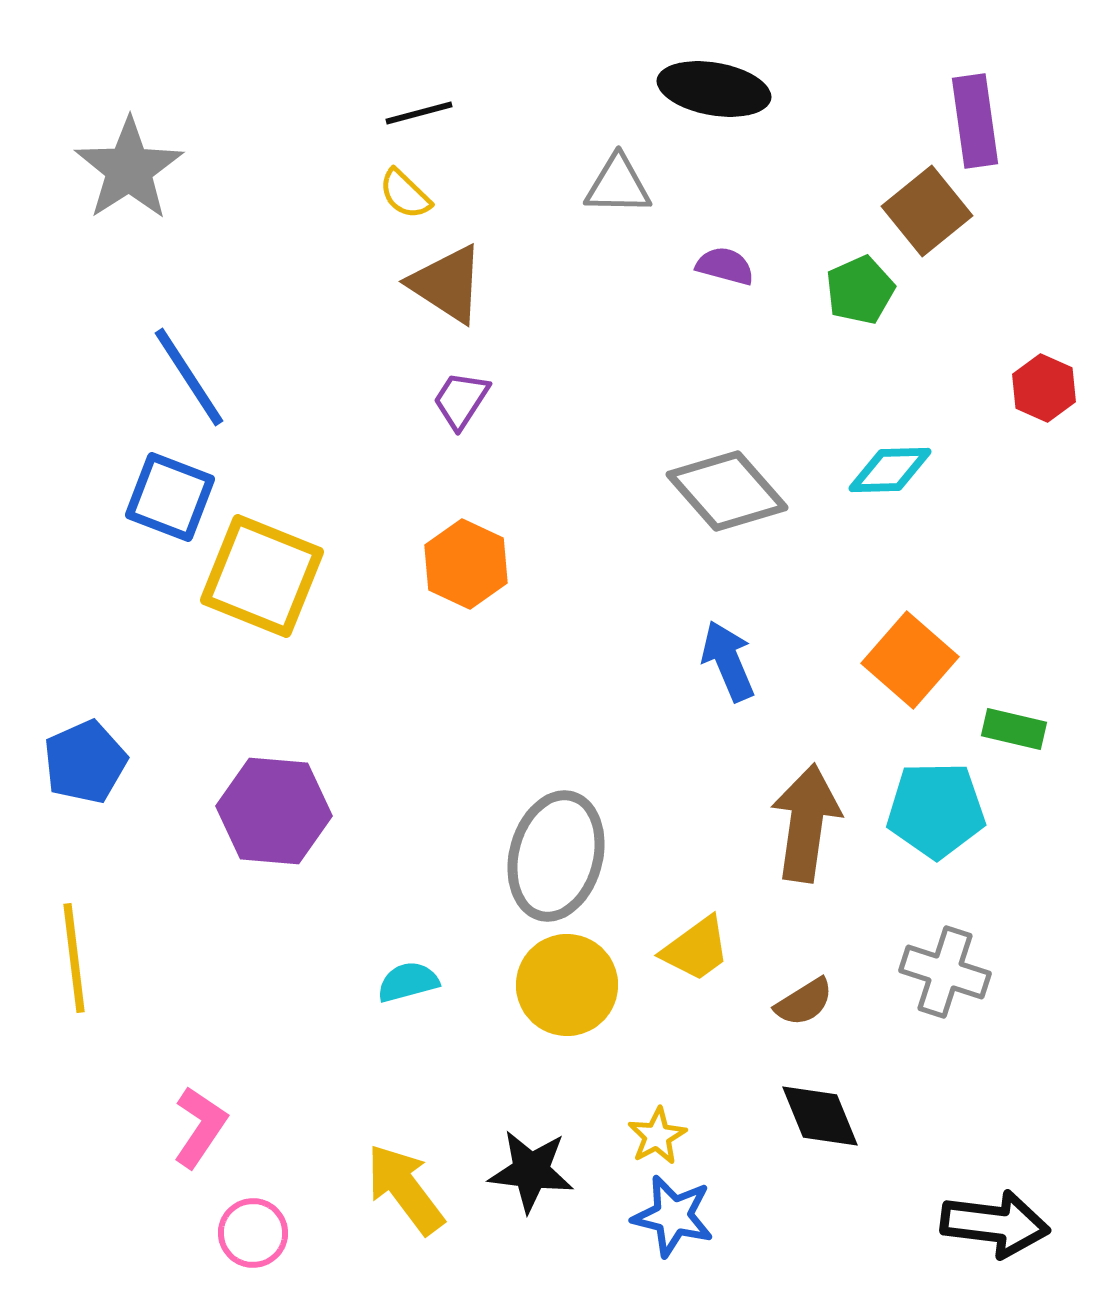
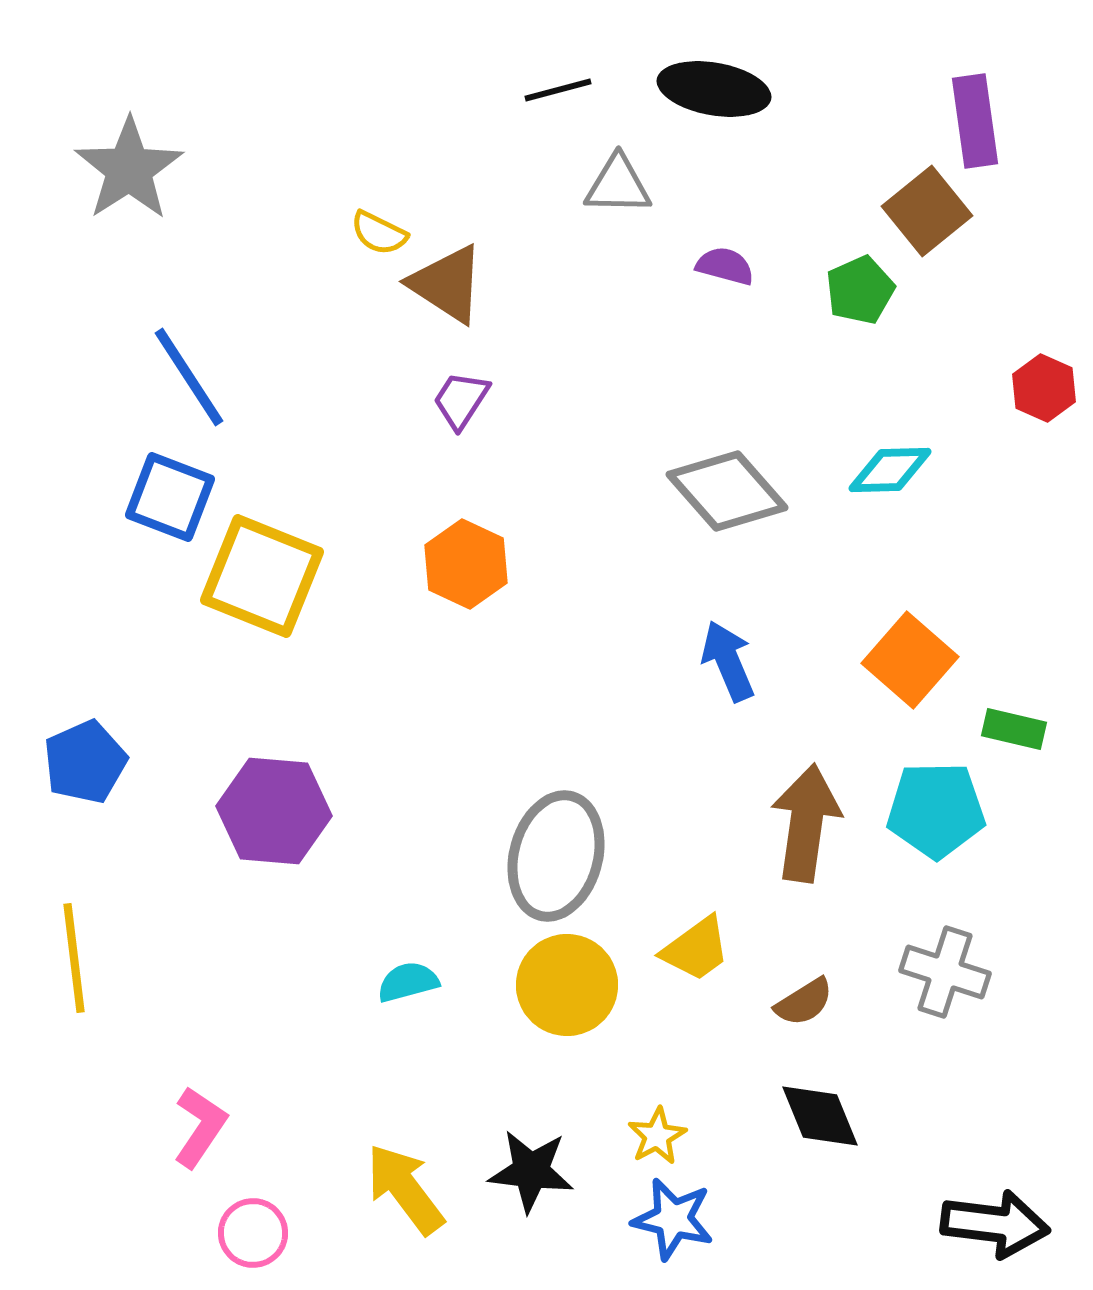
black line: moved 139 px right, 23 px up
yellow semicircle: moved 26 px left, 39 px down; rotated 18 degrees counterclockwise
blue star: moved 3 px down
